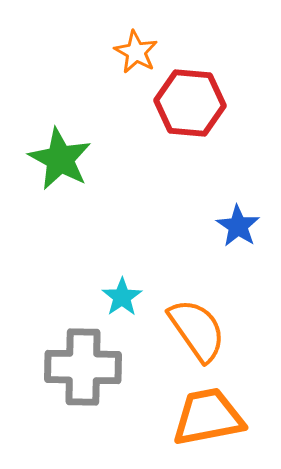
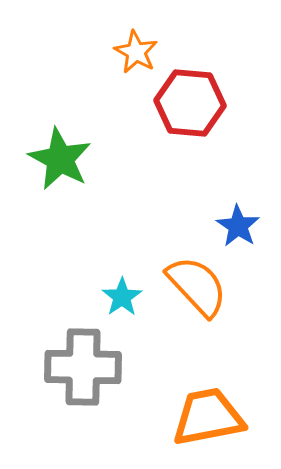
orange semicircle: moved 44 px up; rotated 8 degrees counterclockwise
